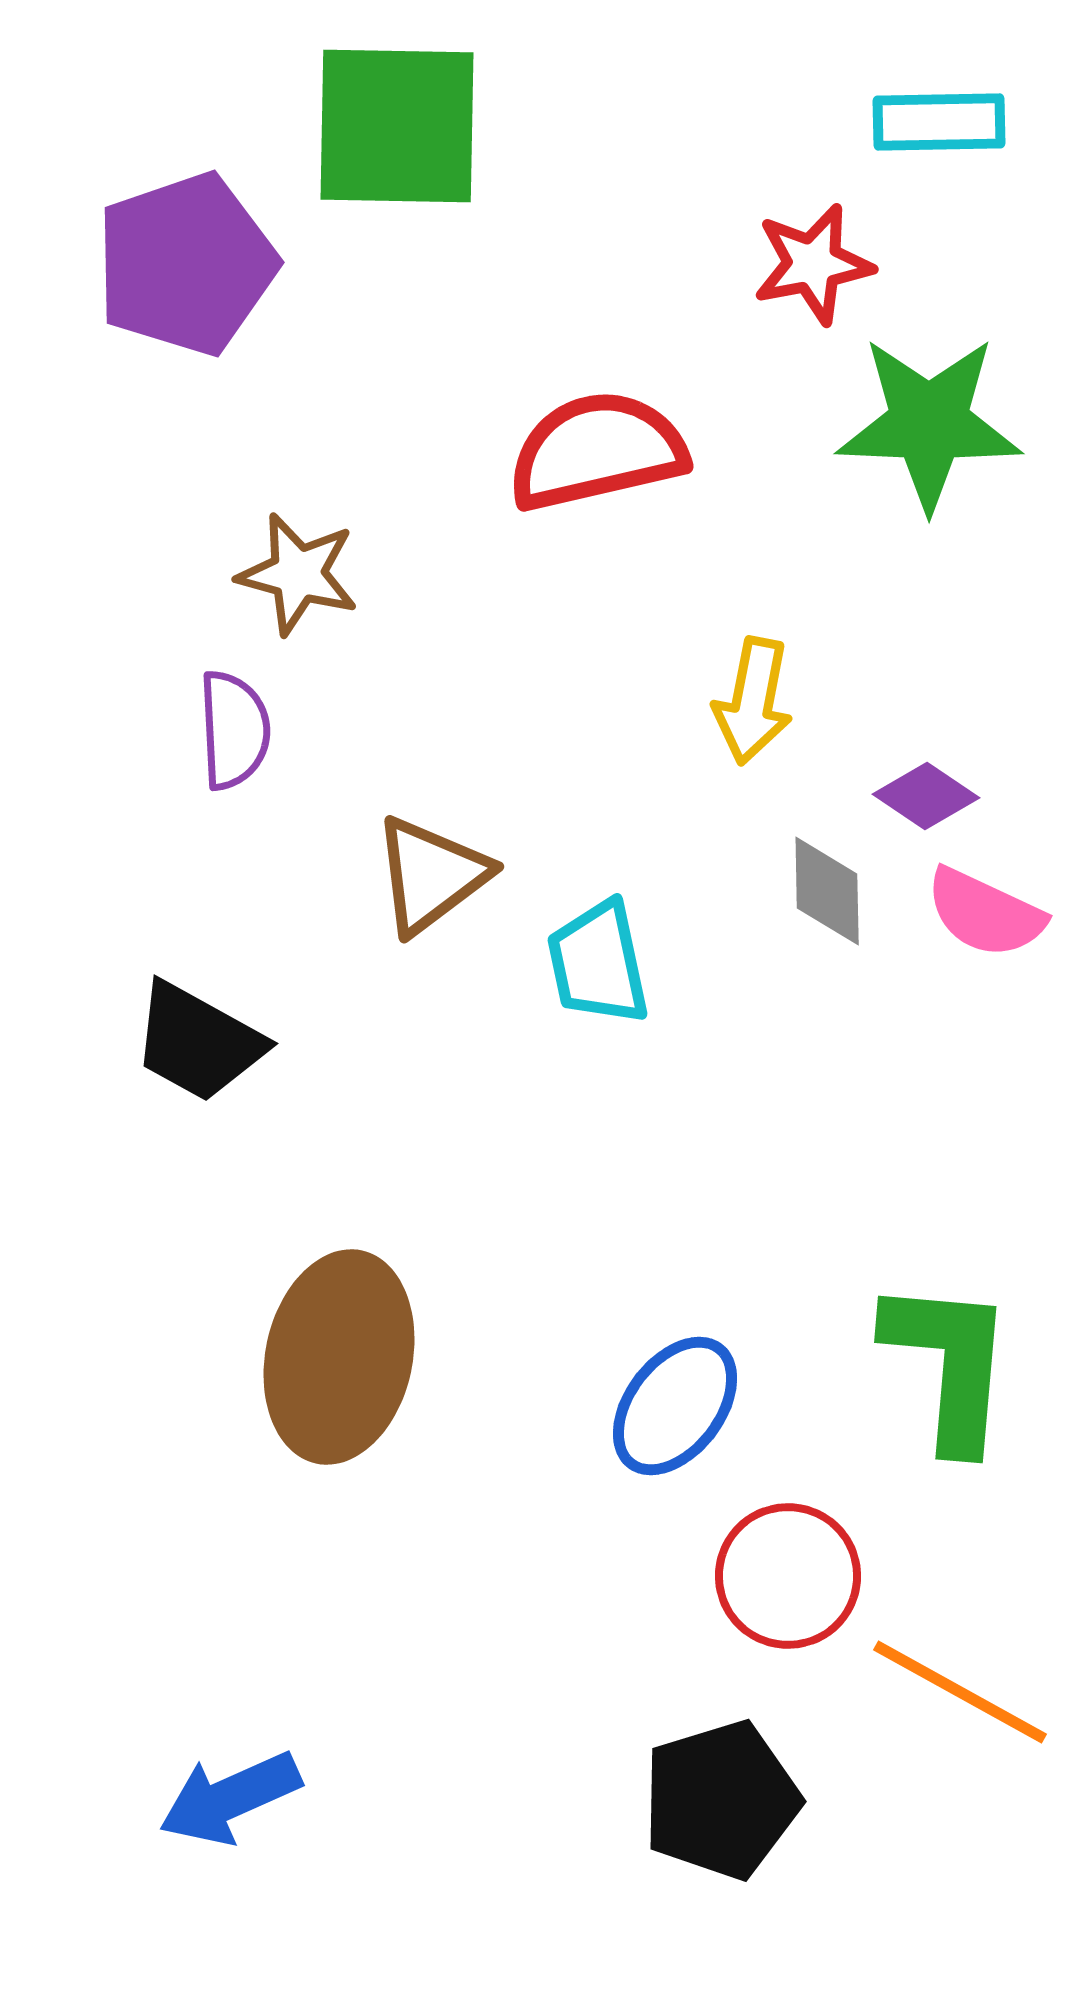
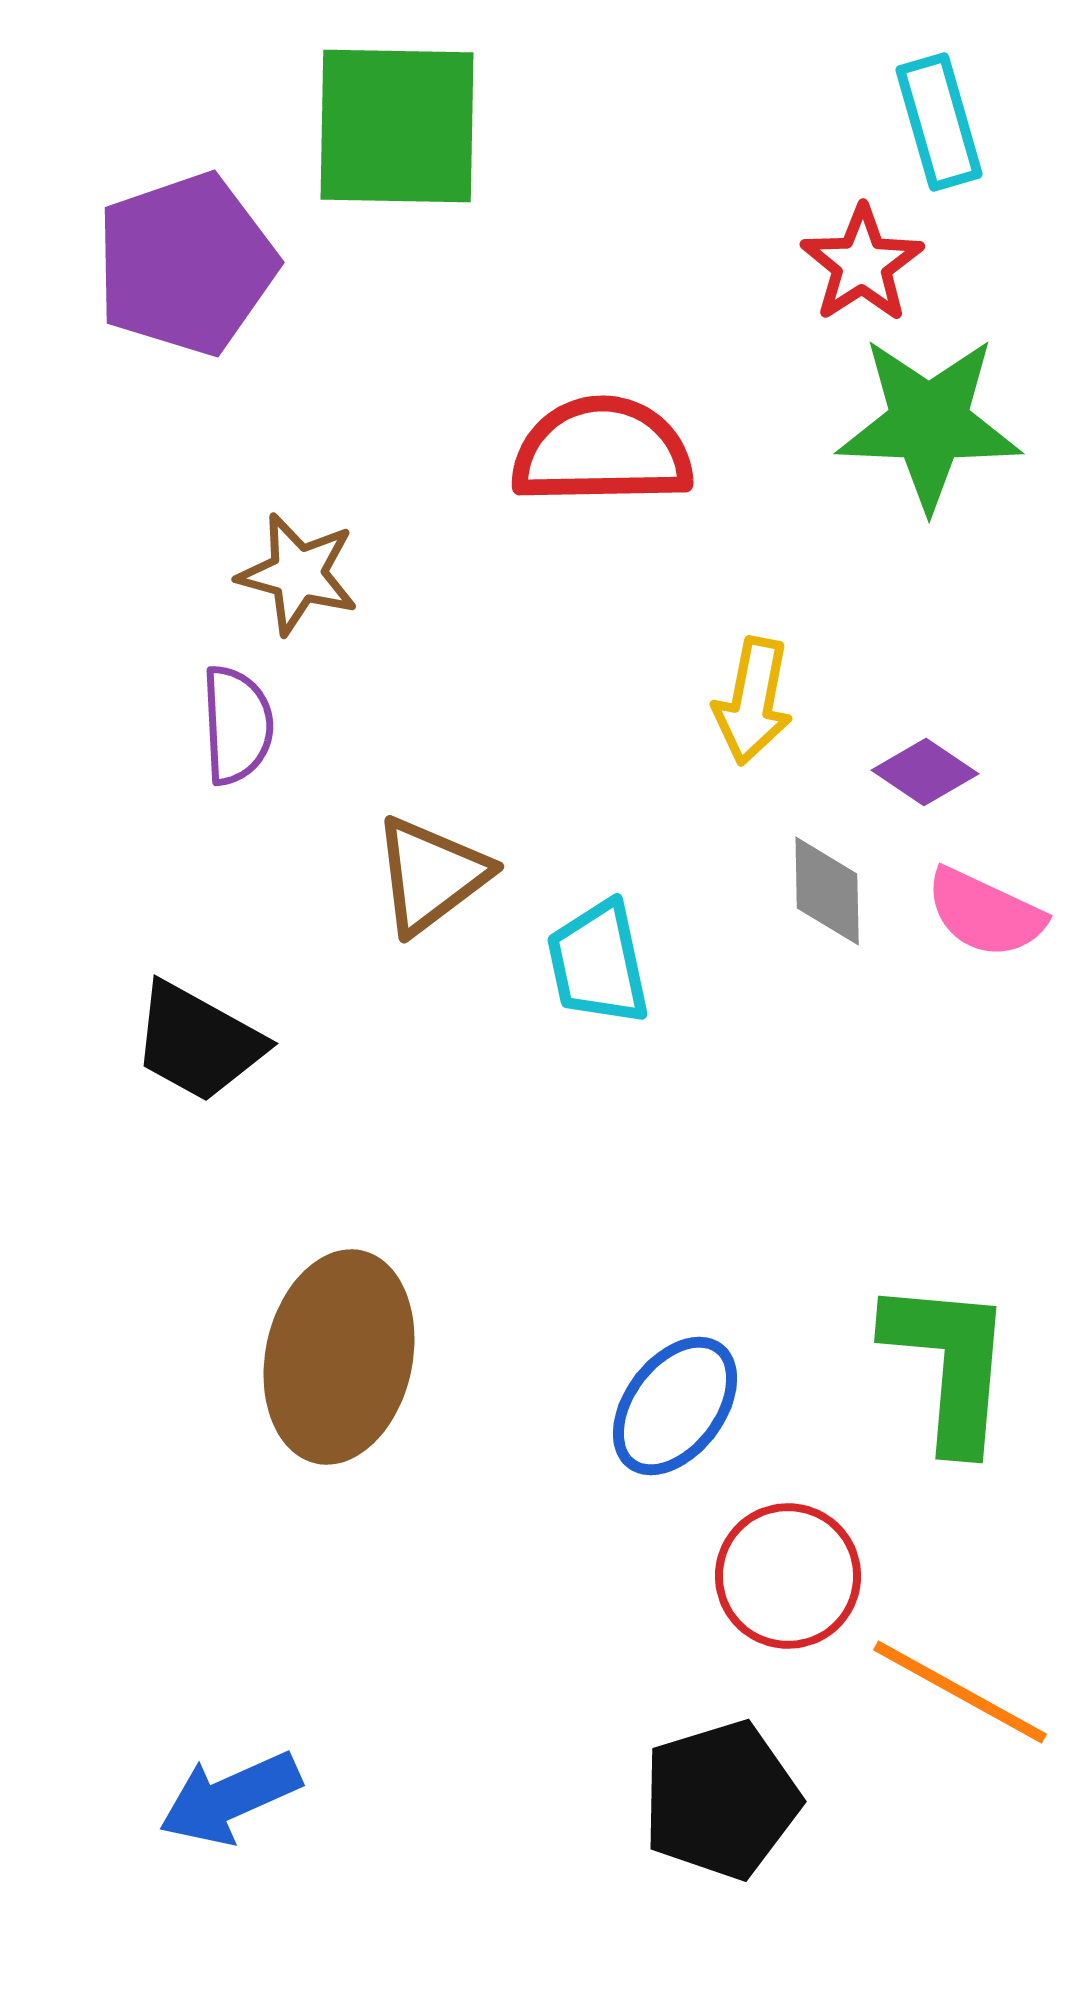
cyan rectangle: rotated 75 degrees clockwise
red star: moved 49 px right; rotated 22 degrees counterclockwise
red semicircle: moved 5 px right; rotated 12 degrees clockwise
purple semicircle: moved 3 px right, 5 px up
purple diamond: moved 1 px left, 24 px up
